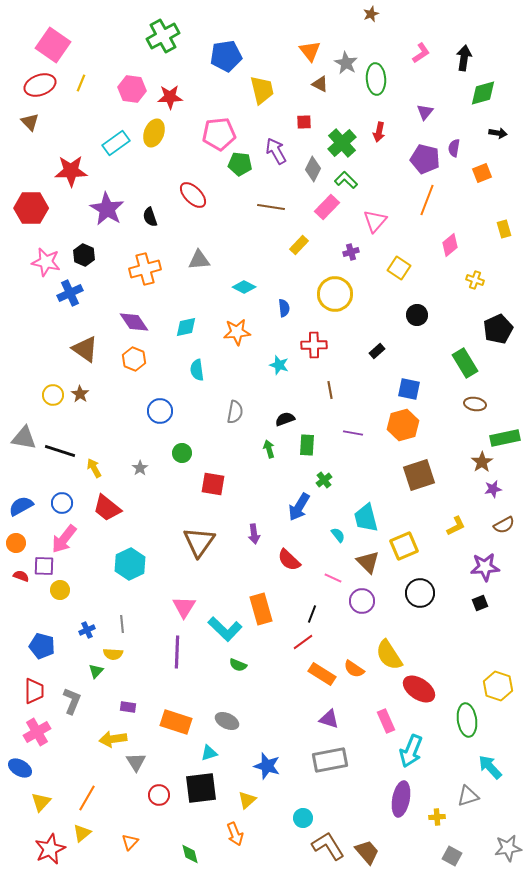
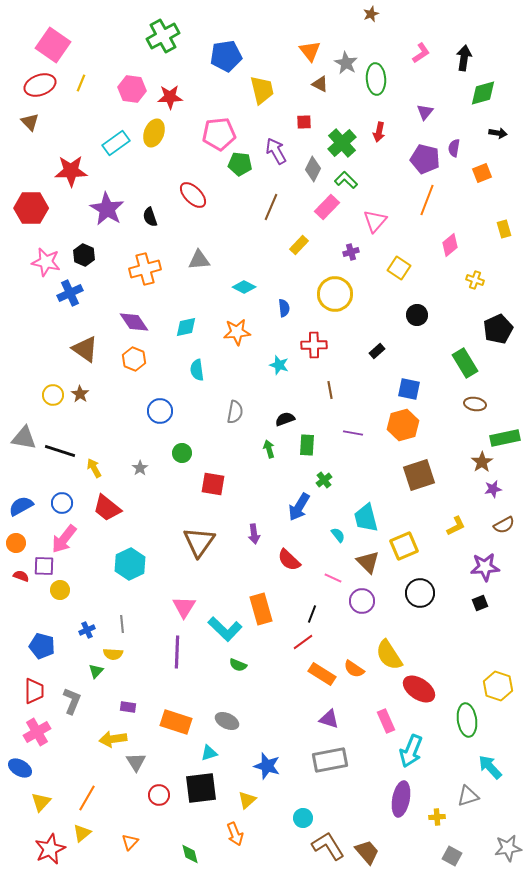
brown line at (271, 207): rotated 76 degrees counterclockwise
